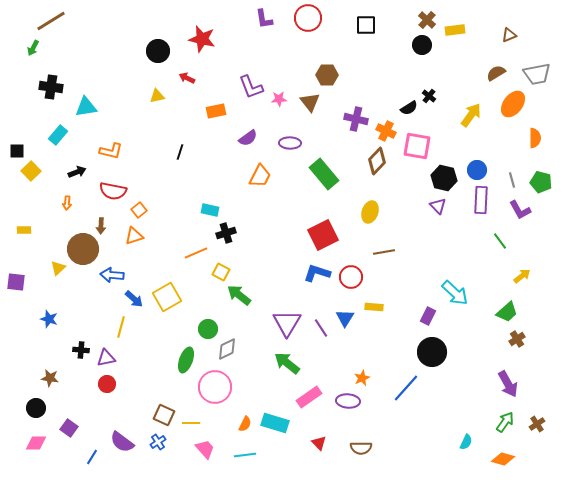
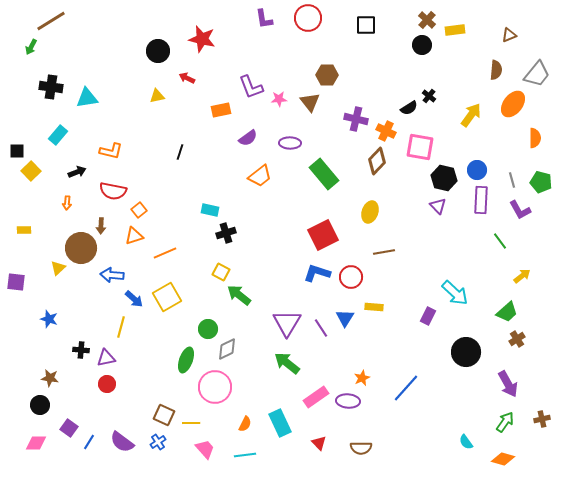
green arrow at (33, 48): moved 2 px left, 1 px up
brown semicircle at (496, 73): moved 3 px up; rotated 126 degrees clockwise
gray trapezoid at (537, 74): rotated 40 degrees counterclockwise
cyan triangle at (86, 107): moved 1 px right, 9 px up
orange rectangle at (216, 111): moved 5 px right, 1 px up
pink square at (417, 146): moved 3 px right, 1 px down
orange trapezoid at (260, 176): rotated 25 degrees clockwise
brown circle at (83, 249): moved 2 px left, 1 px up
orange line at (196, 253): moved 31 px left
black circle at (432, 352): moved 34 px right
pink rectangle at (309, 397): moved 7 px right
black circle at (36, 408): moved 4 px right, 3 px up
cyan rectangle at (275, 423): moved 5 px right; rotated 48 degrees clockwise
brown cross at (537, 424): moved 5 px right, 5 px up; rotated 21 degrees clockwise
cyan semicircle at (466, 442): rotated 119 degrees clockwise
blue line at (92, 457): moved 3 px left, 15 px up
